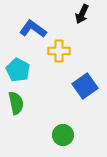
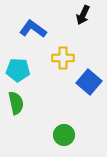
black arrow: moved 1 px right, 1 px down
yellow cross: moved 4 px right, 7 px down
cyan pentagon: rotated 25 degrees counterclockwise
blue square: moved 4 px right, 4 px up; rotated 15 degrees counterclockwise
green circle: moved 1 px right
